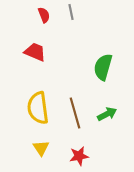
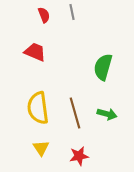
gray line: moved 1 px right
green arrow: rotated 42 degrees clockwise
